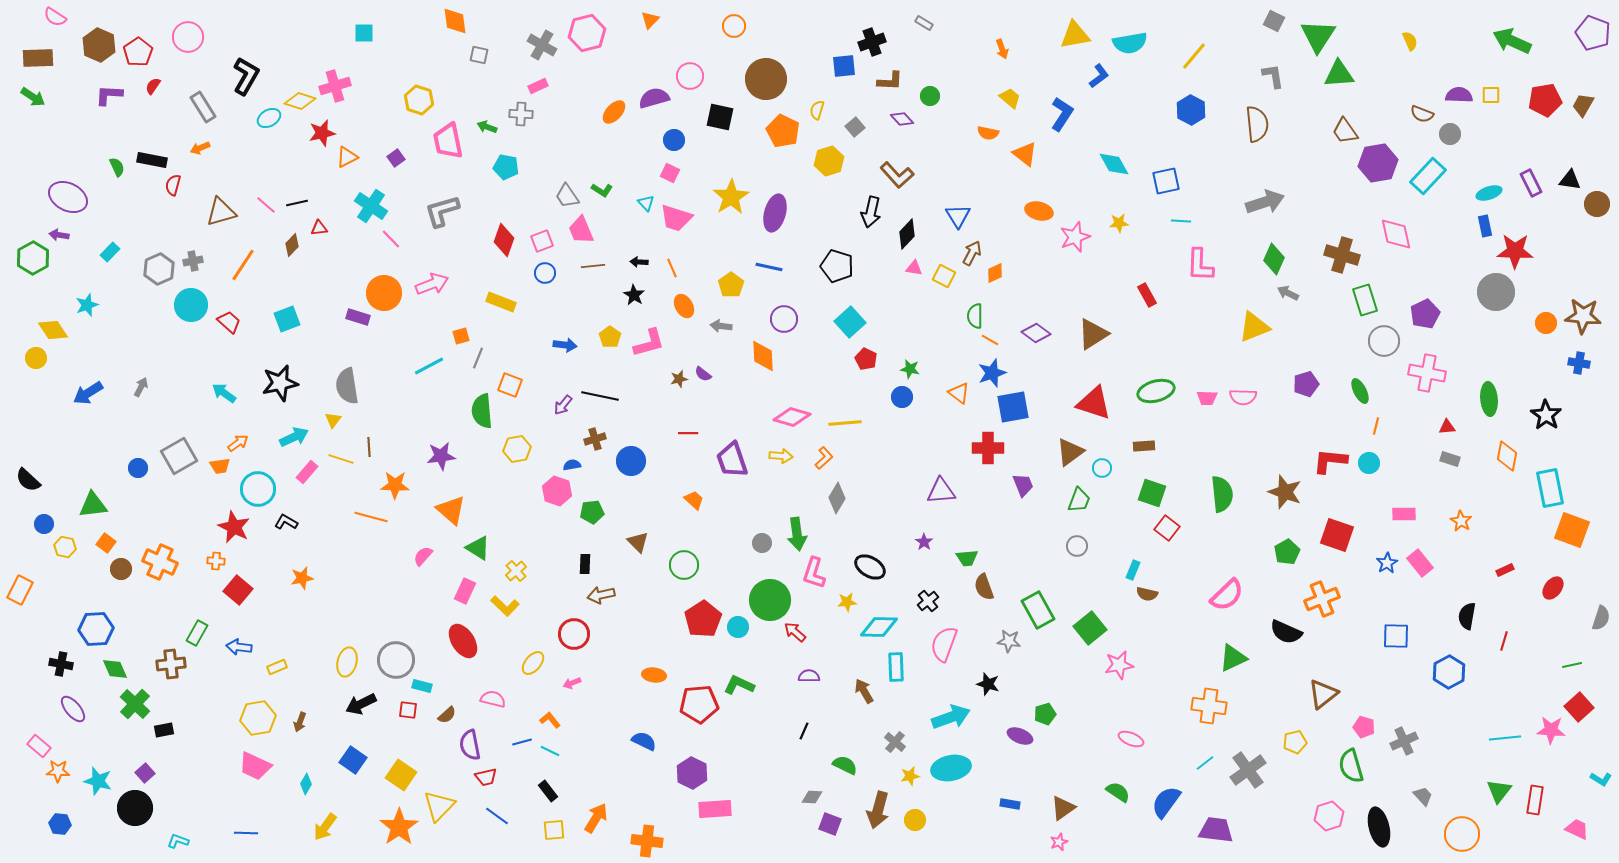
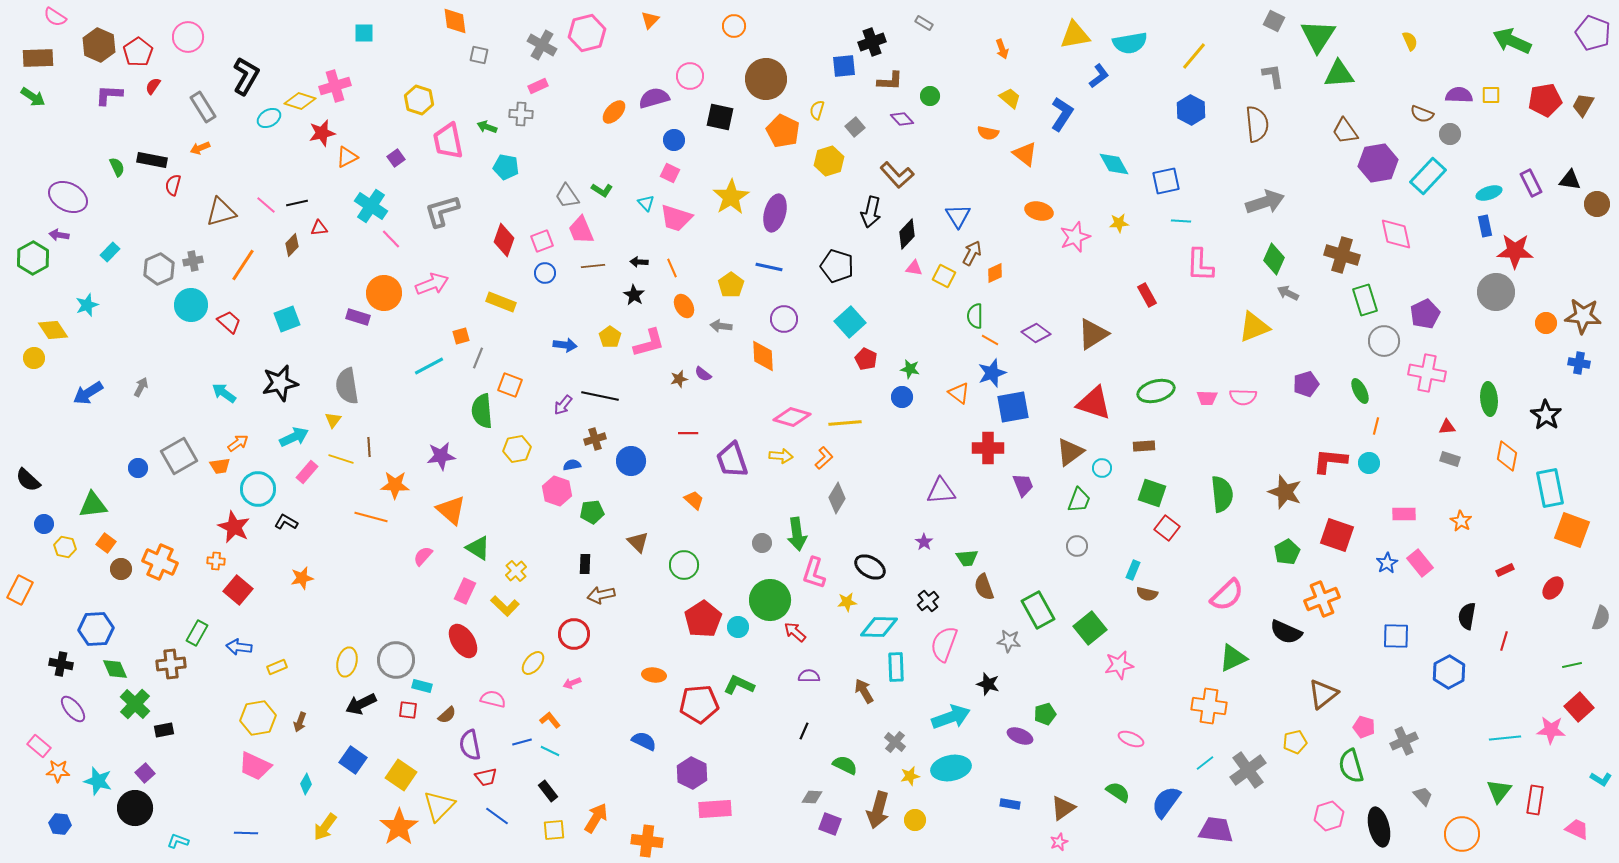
yellow circle at (36, 358): moved 2 px left
